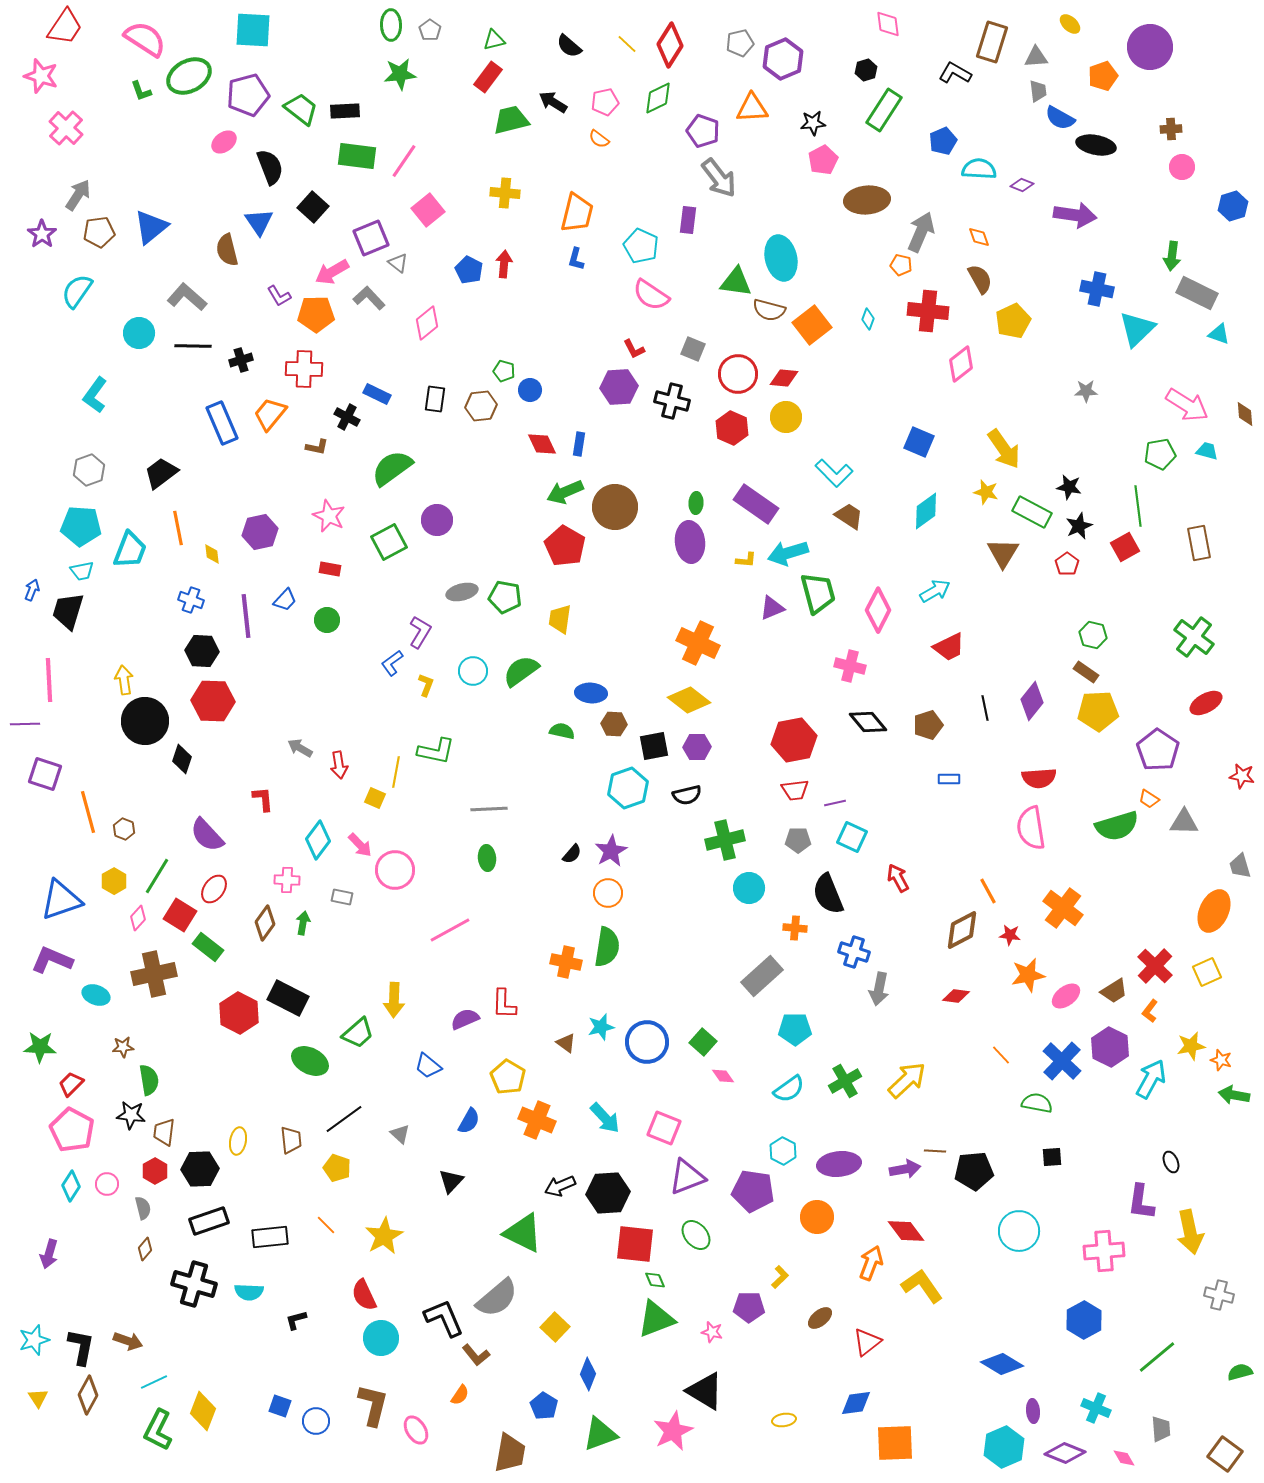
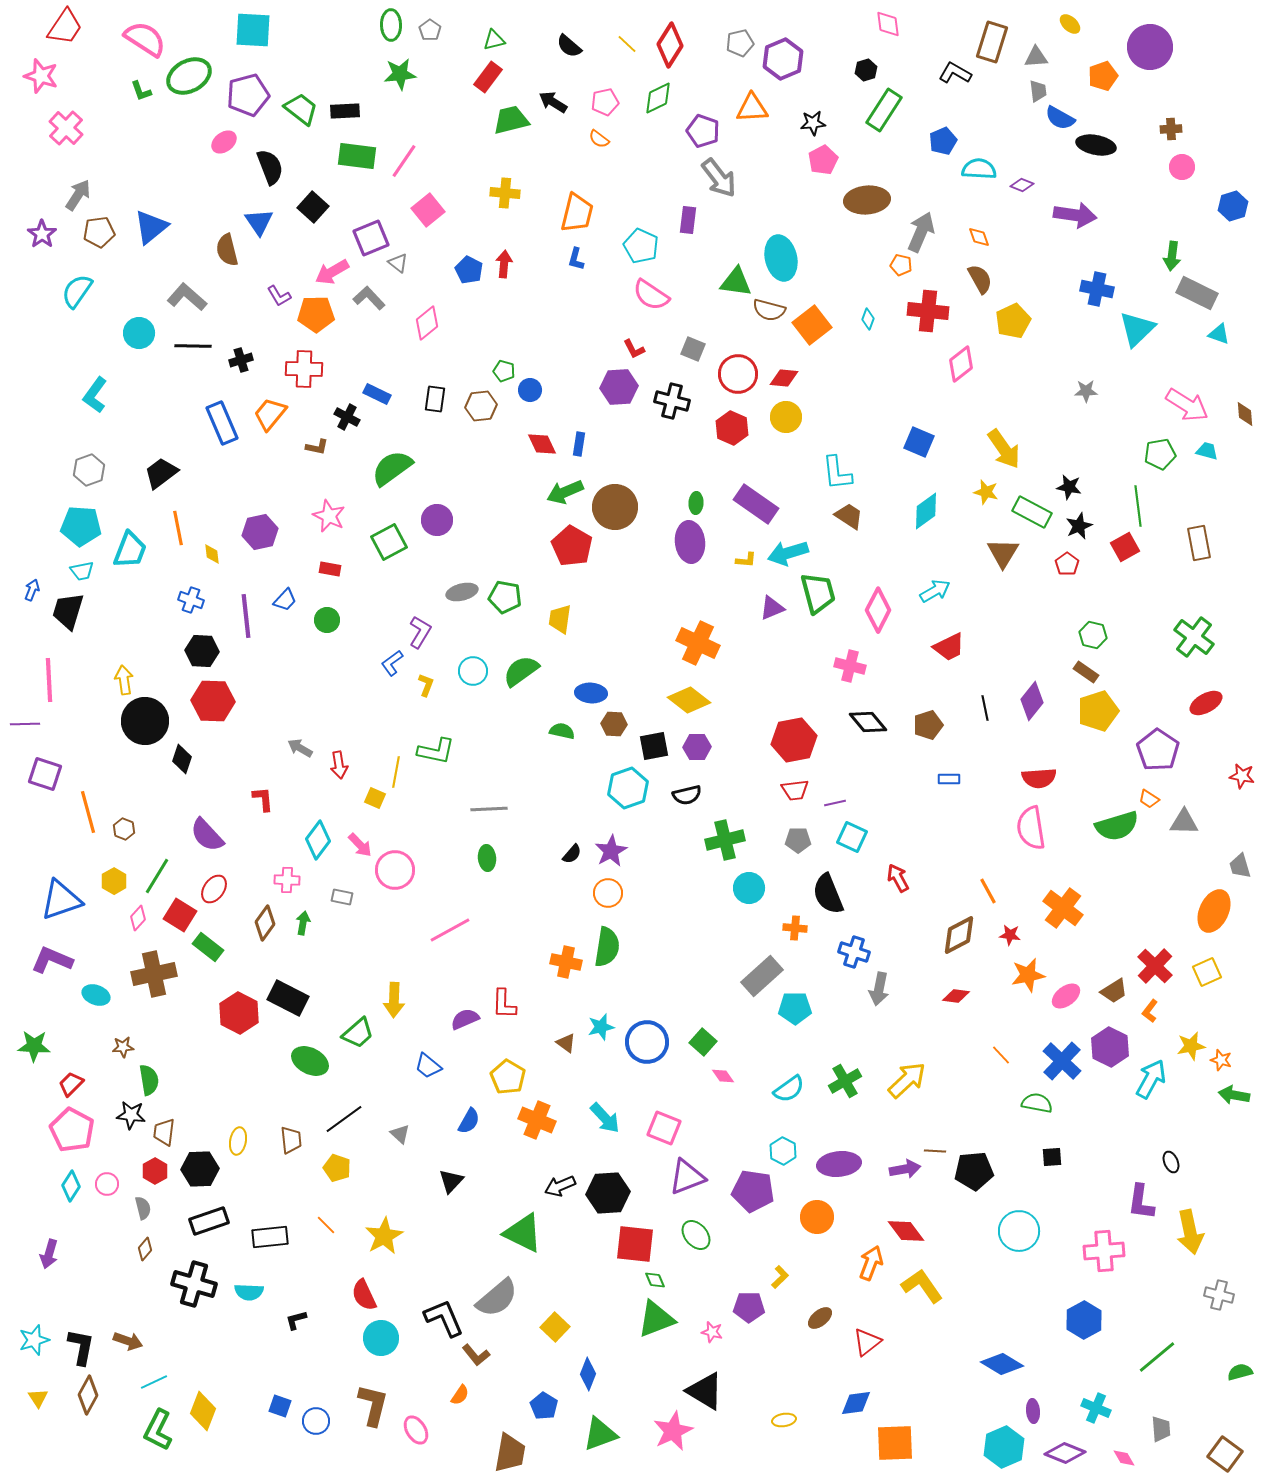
cyan L-shape at (834, 473): moved 3 px right; rotated 39 degrees clockwise
red pentagon at (565, 546): moved 7 px right
yellow pentagon at (1098, 711): rotated 15 degrees counterclockwise
brown diamond at (962, 930): moved 3 px left, 5 px down
cyan pentagon at (795, 1029): moved 21 px up
green star at (40, 1047): moved 6 px left, 1 px up
